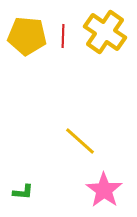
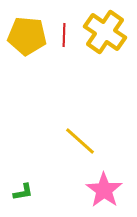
red line: moved 1 px right, 1 px up
green L-shape: rotated 15 degrees counterclockwise
